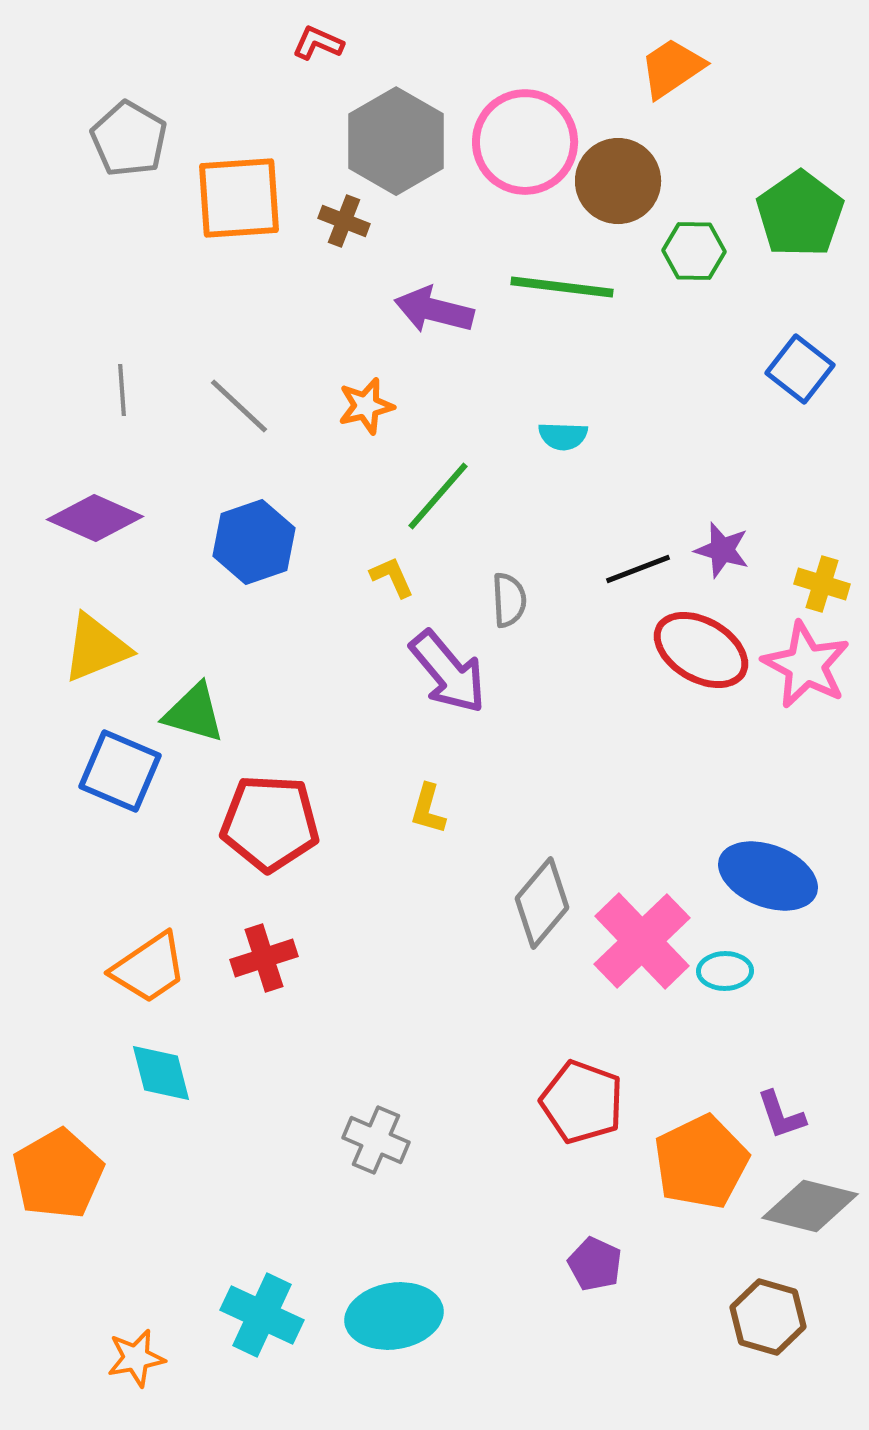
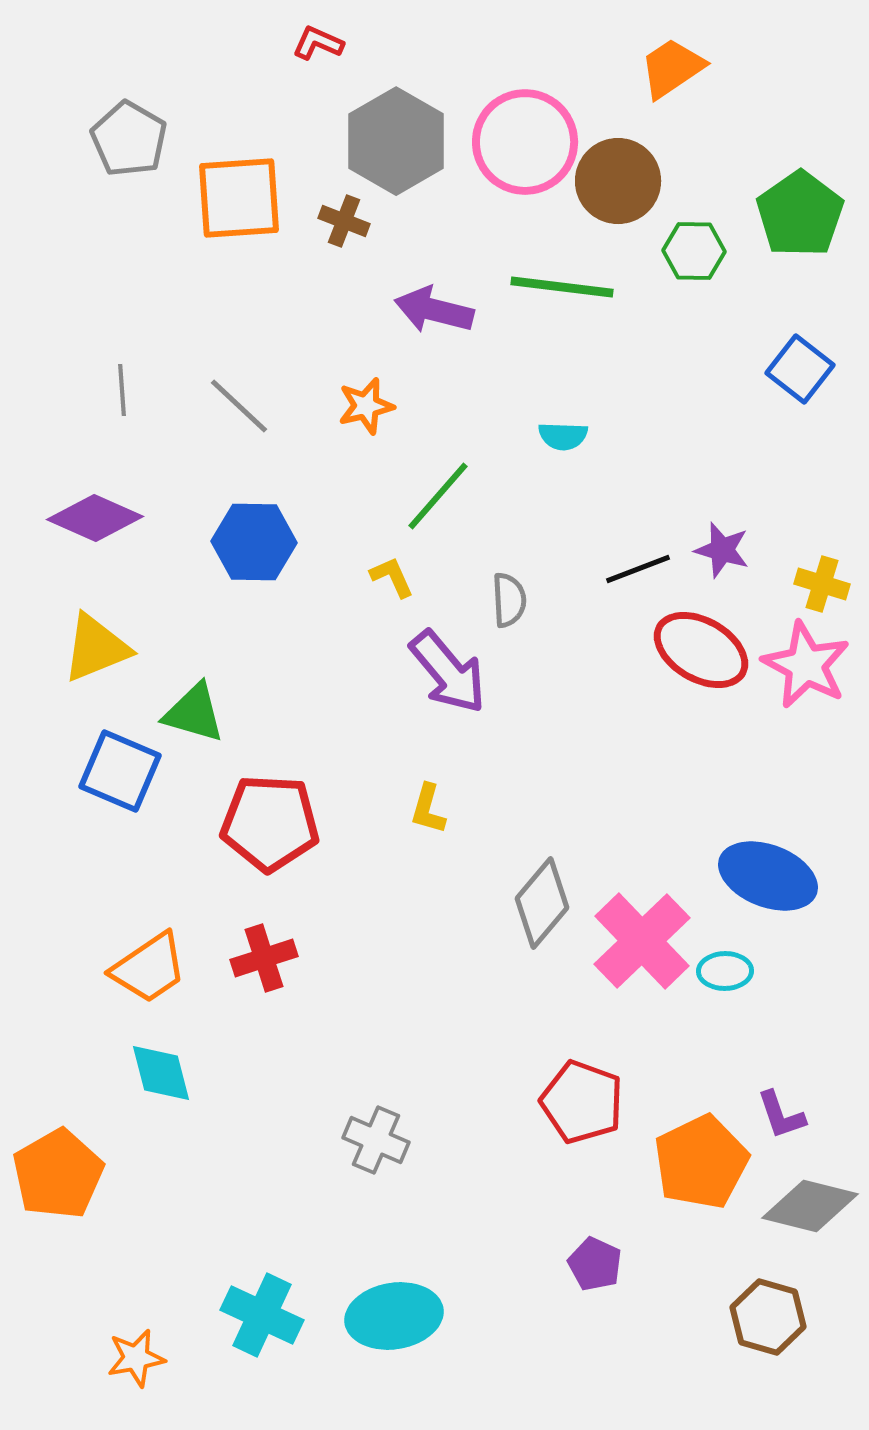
blue hexagon at (254, 542): rotated 20 degrees clockwise
